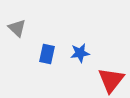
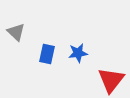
gray triangle: moved 1 px left, 4 px down
blue star: moved 2 px left
